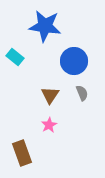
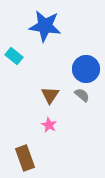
cyan rectangle: moved 1 px left, 1 px up
blue circle: moved 12 px right, 8 px down
gray semicircle: moved 2 px down; rotated 28 degrees counterclockwise
pink star: rotated 14 degrees counterclockwise
brown rectangle: moved 3 px right, 5 px down
